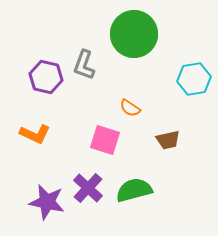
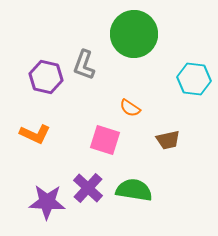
cyan hexagon: rotated 16 degrees clockwise
green semicircle: rotated 24 degrees clockwise
purple star: rotated 9 degrees counterclockwise
